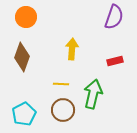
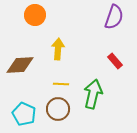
orange circle: moved 9 px right, 2 px up
yellow arrow: moved 14 px left
brown diamond: moved 2 px left, 8 px down; rotated 68 degrees clockwise
red rectangle: rotated 63 degrees clockwise
brown circle: moved 5 px left, 1 px up
cyan pentagon: rotated 20 degrees counterclockwise
